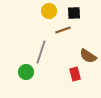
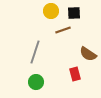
yellow circle: moved 2 px right
gray line: moved 6 px left
brown semicircle: moved 2 px up
green circle: moved 10 px right, 10 px down
